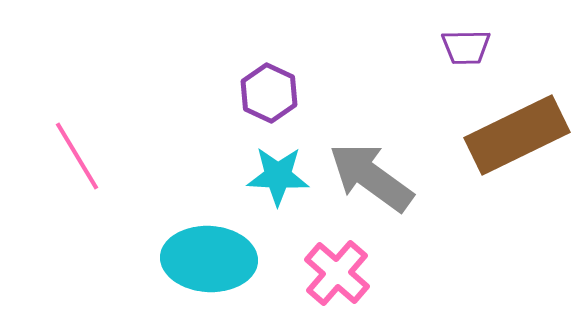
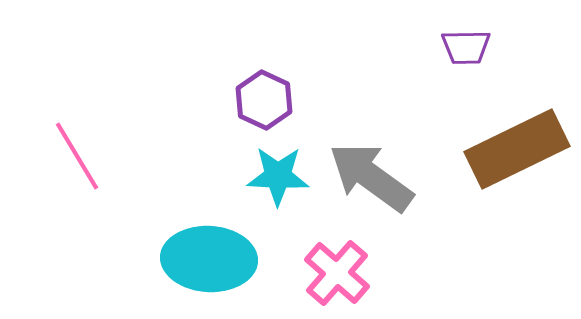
purple hexagon: moved 5 px left, 7 px down
brown rectangle: moved 14 px down
